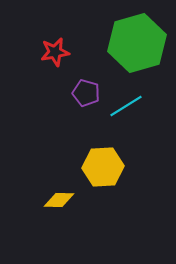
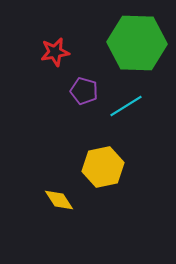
green hexagon: rotated 18 degrees clockwise
purple pentagon: moved 2 px left, 2 px up
yellow hexagon: rotated 9 degrees counterclockwise
yellow diamond: rotated 56 degrees clockwise
